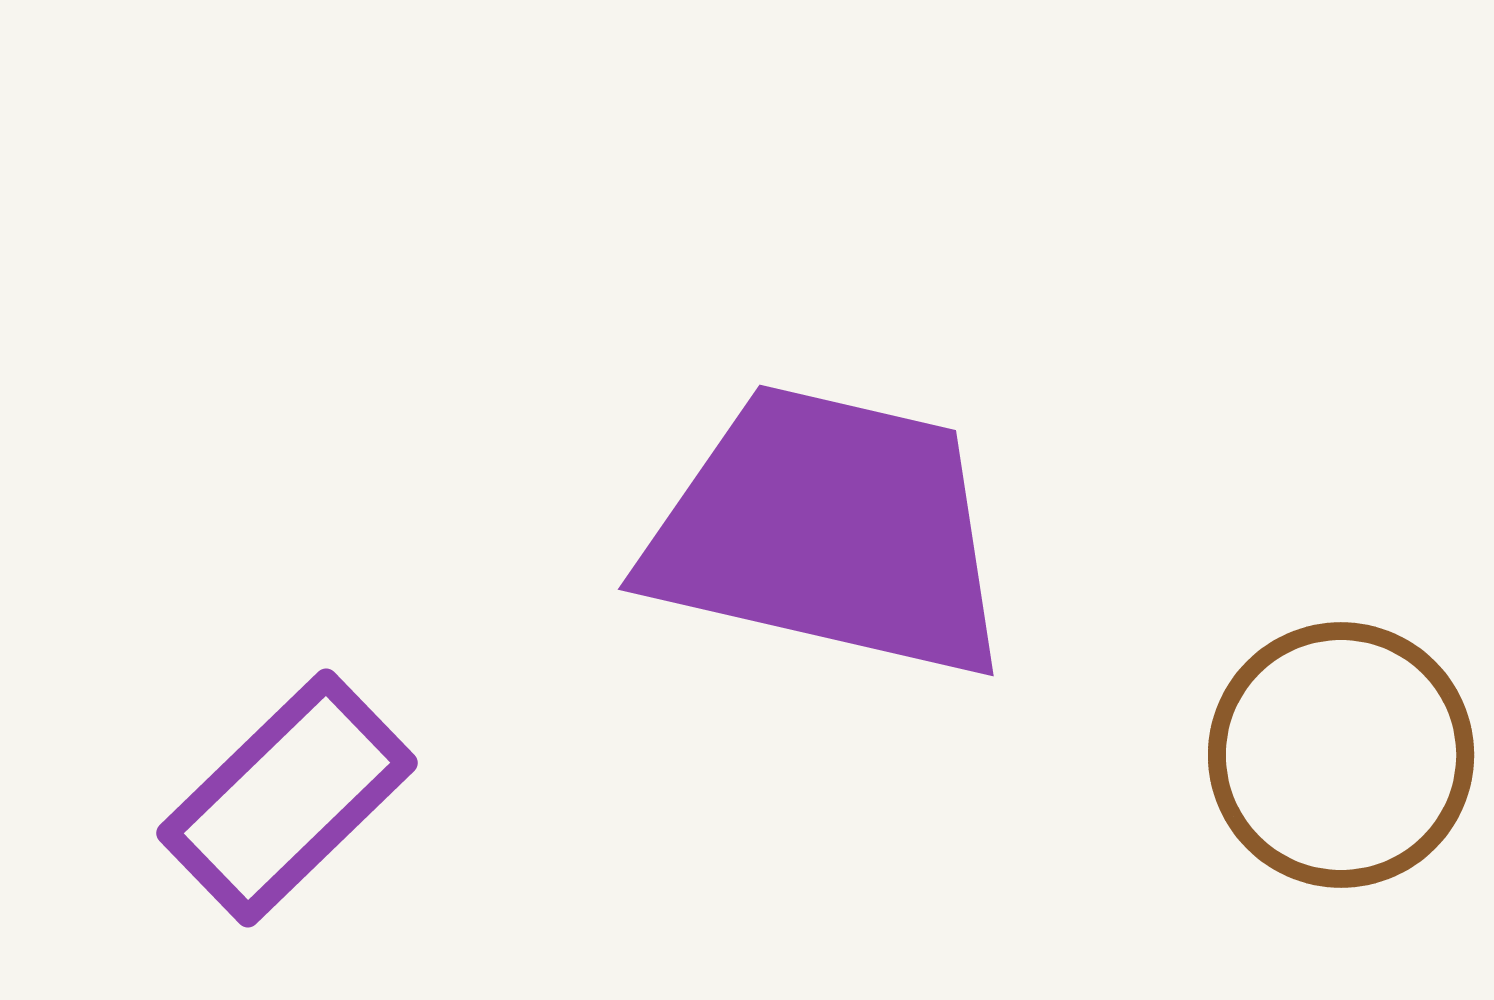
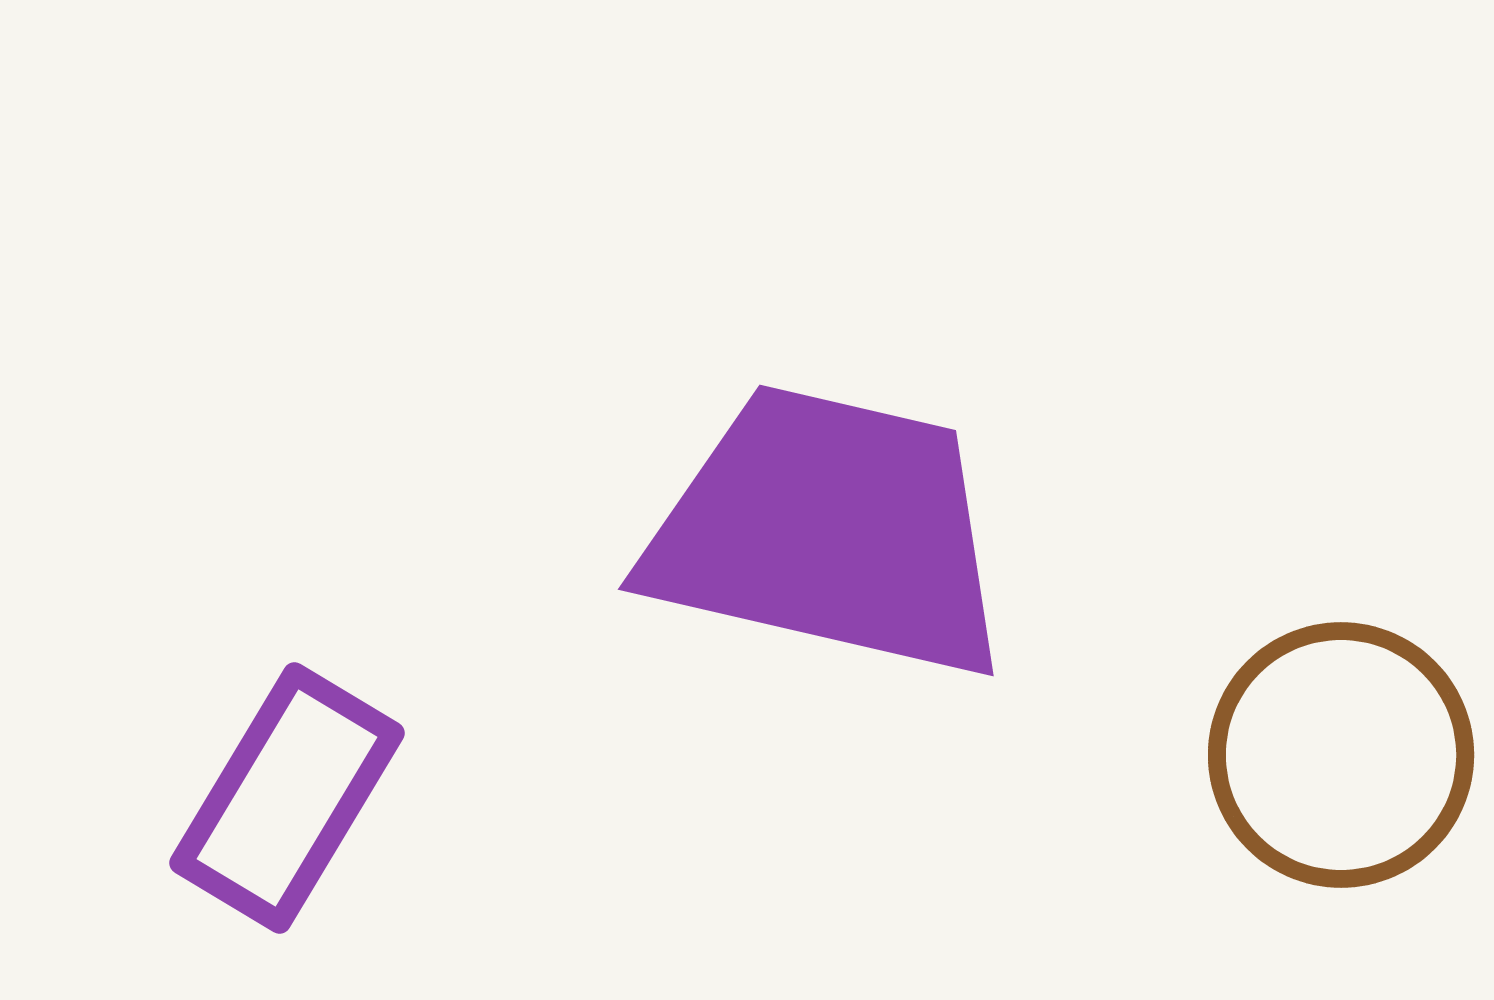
purple rectangle: rotated 15 degrees counterclockwise
